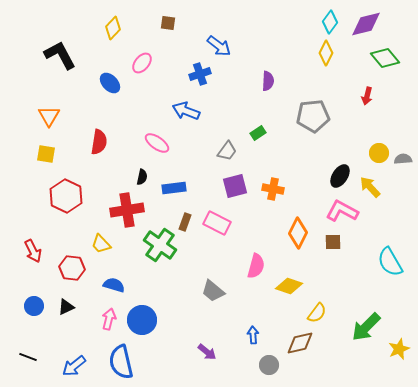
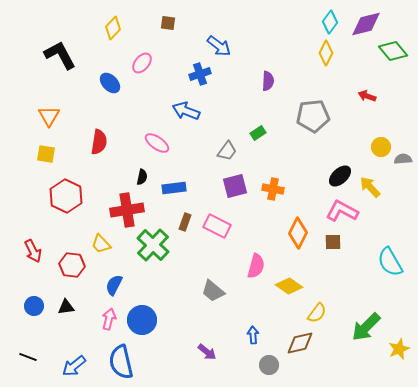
green diamond at (385, 58): moved 8 px right, 7 px up
red arrow at (367, 96): rotated 96 degrees clockwise
yellow circle at (379, 153): moved 2 px right, 6 px up
black ellipse at (340, 176): rotated 15 degrees clockwise
pink rectangle at (217, 223): moved 3 px down
green cross at (160, 245): moved 7 px left; rotated 8 degrees clockwise
red hexagon at (72, 268): moved 3 px up
blue semicircle at (114, 285): rotated 80 degrees counterclockwise
yellow diamond at (289, 286): rotated 16 degrees clockwise
black triangle at (66, 307): rotated 18 degrees clockwise
